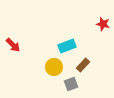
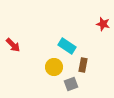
cyan rectangle: rotated 54 degrees clockwise
brown rectangle: rotated 32 degrees counterclockwise
